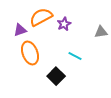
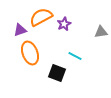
black square: moved 1 px right, 3 px up; rotated 24 degrees counterclockwise
